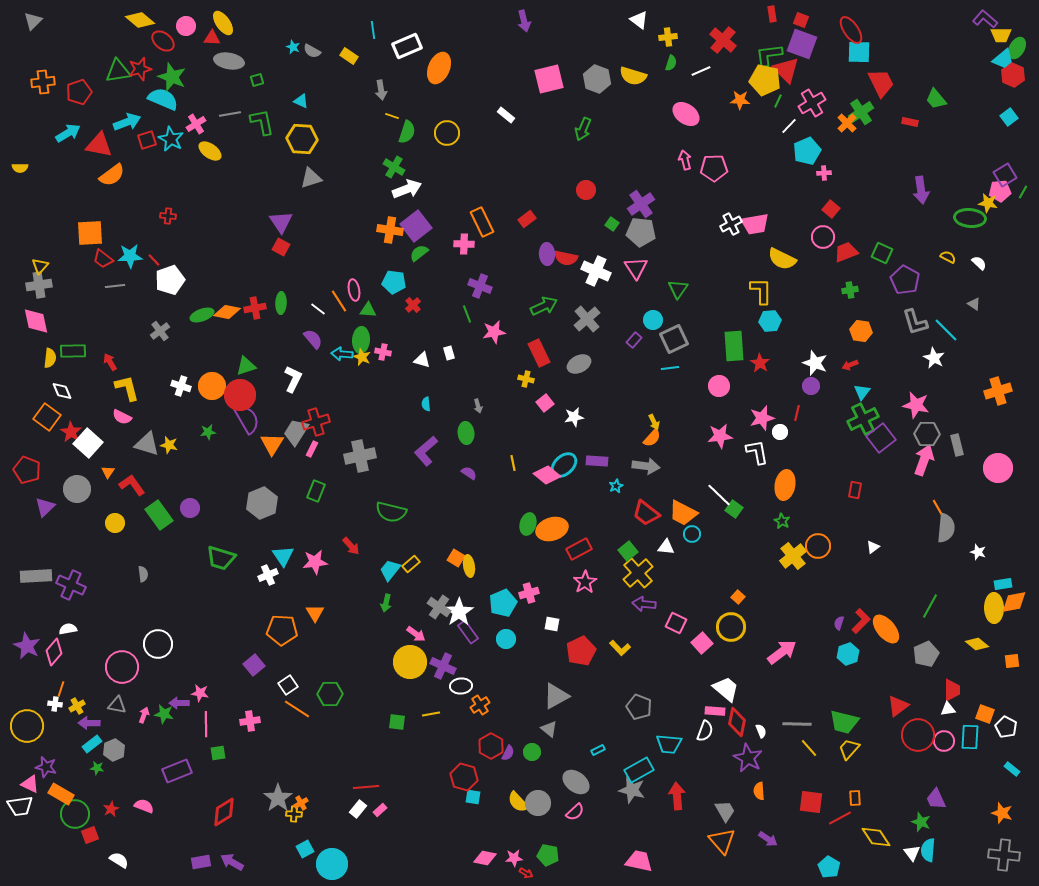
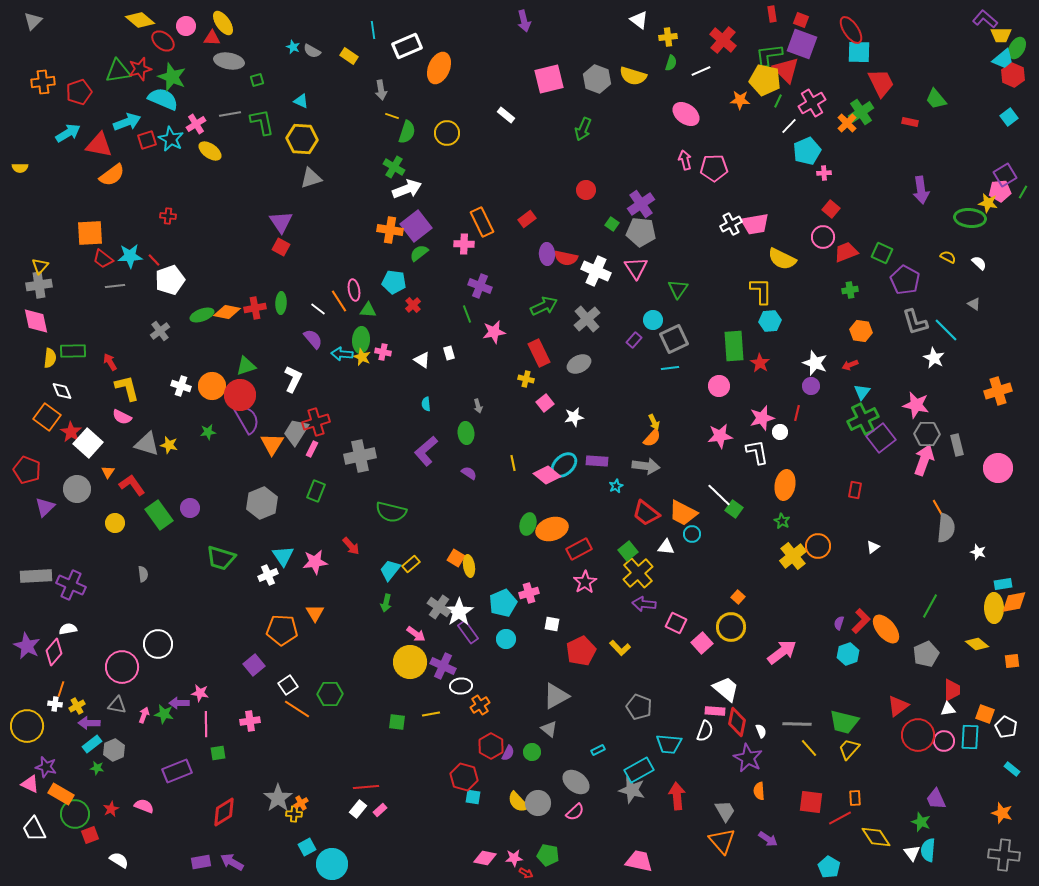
white triangle at (422, 360): rotated 18 degrees clockwise
white trapezoid at (20, 806): moved 14 px right, 23 px down; rotated 72 degrees clockwise
cyan square at (305, 849): moved 2 px right, 2 px up
